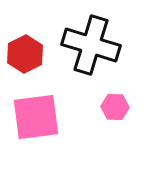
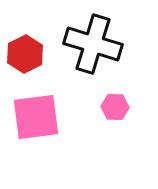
black cross: moved 2 px right, 1 px up
